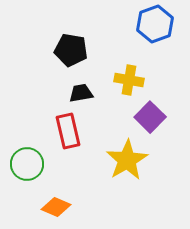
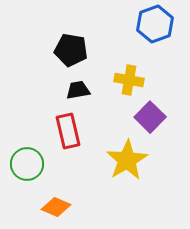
black trapezoid: moved 3 px left, 3 px up
